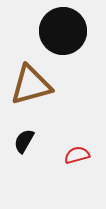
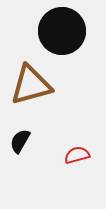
black circle: moved 1 px left
black semicircle: moved 4 px left
